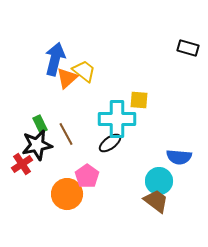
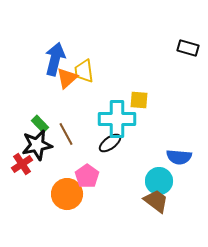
yellow trapezoid: rotated 135 degrees counterclockwise
green rectangle: rotated 18 degrees counterclockwise
